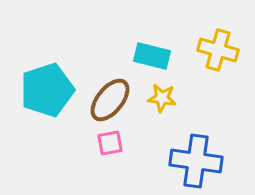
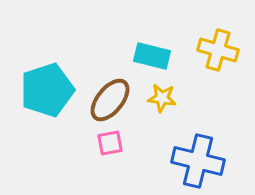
blue cross: moved 2 px right; rotated 6 degrees clockwise
